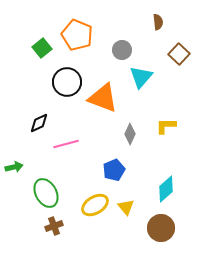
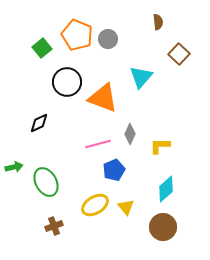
gray circle: moved 14 px left, 11 px up
yellow L-shape: moved 6 px left, 20 px down
pink line: moved 32 px right
green ellipse: moved 11 px up
brown circle: moved 2 px right, 1 px up
